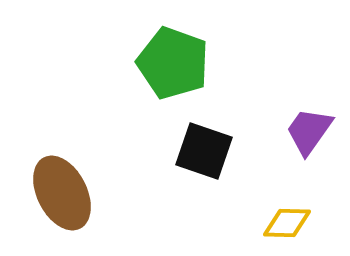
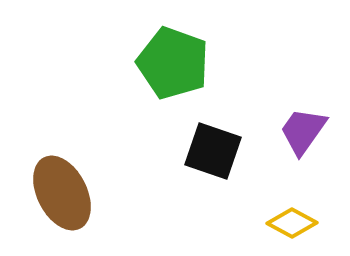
purple trapezoid: moved 6 px left
black square: moved 9 px right
yellow diamond: moved 5 px right; rotated 27 degrees clockwise
